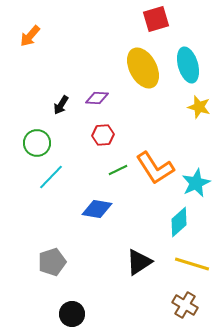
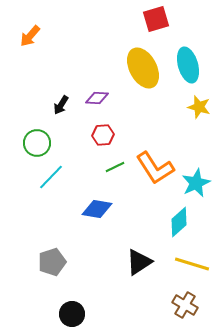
green line: moved 3 px left, 3 px up
